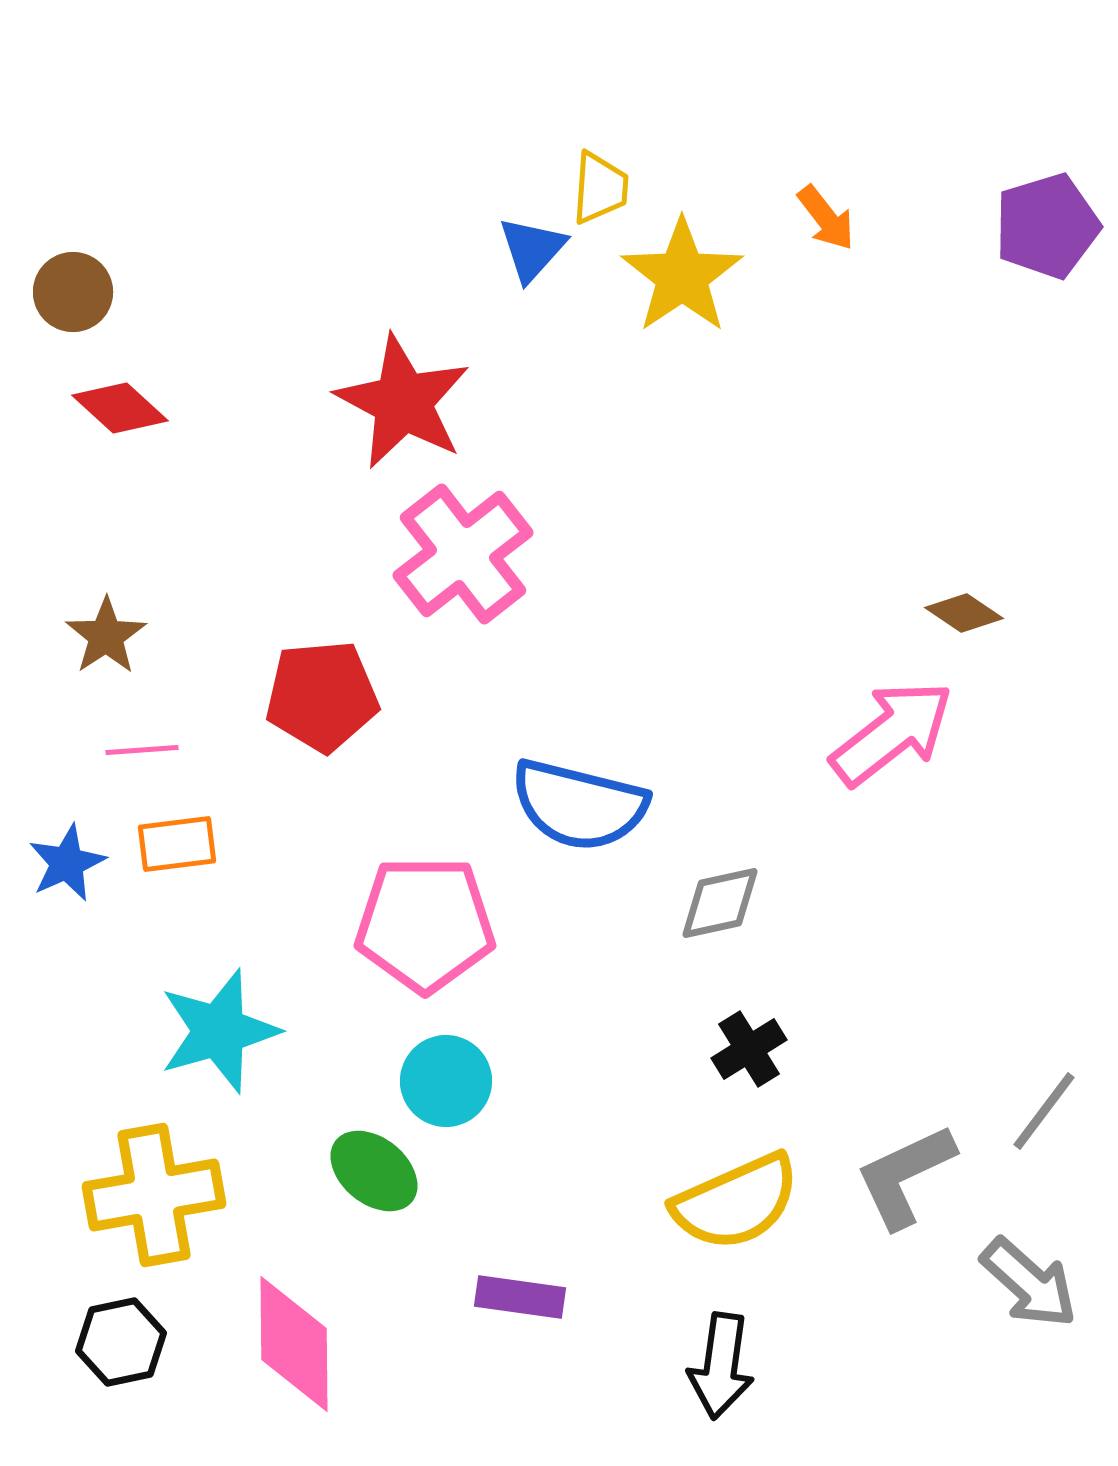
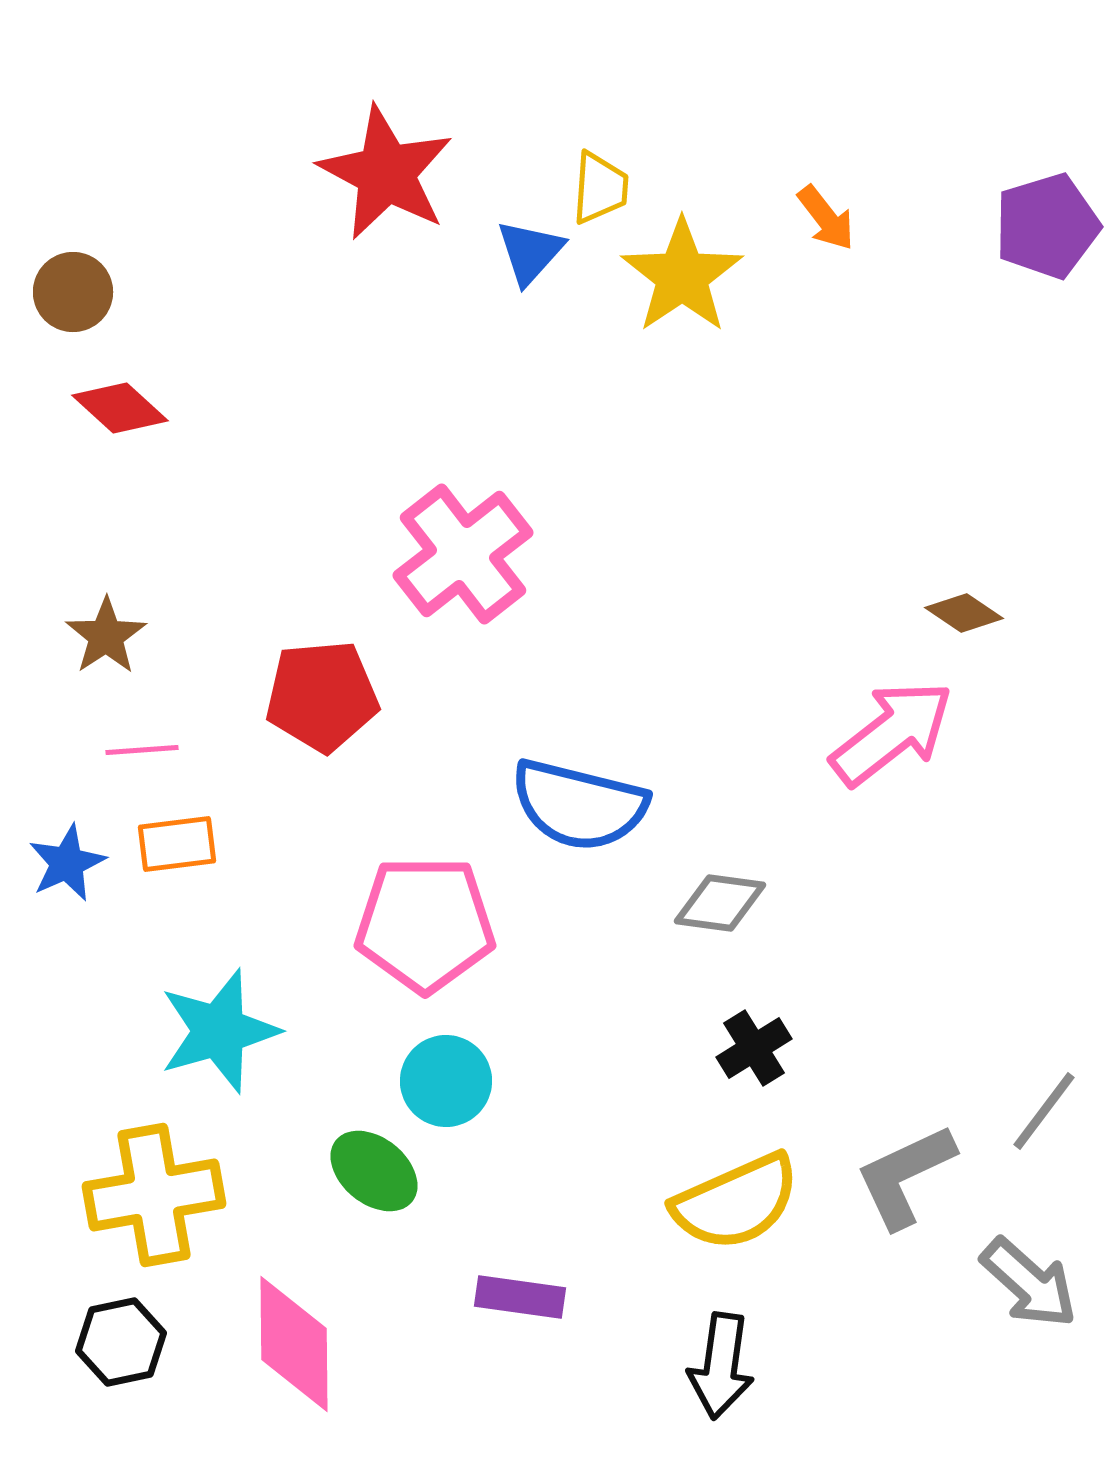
blue triangle: moved 2 px left, 3 px down
red star: moved 17 px left, 229 px up
gray diamond: rotated 20 degrees clockwise
black cross: moved 5 px right, 1 px up
